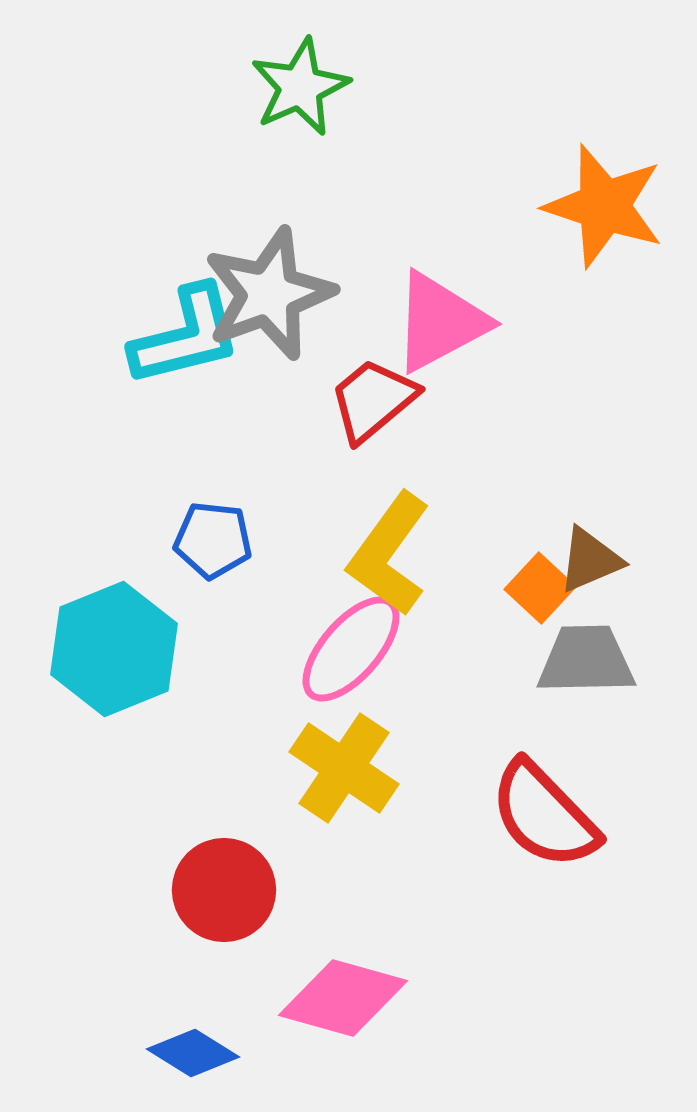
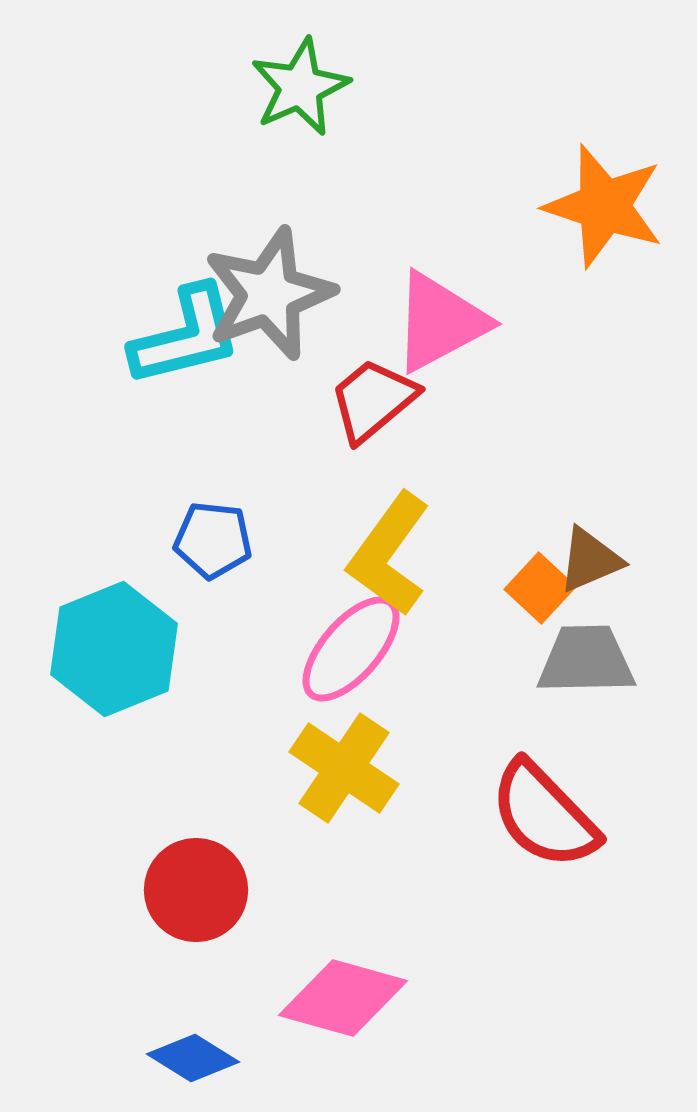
red circle: moved 28 px left
blue diamond: moved 5 px down
